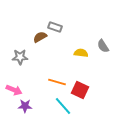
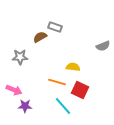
gray semicircle: rotated 80 degrees counterclockwise
yellow semicircle: moved 8 px left, 14 px down
